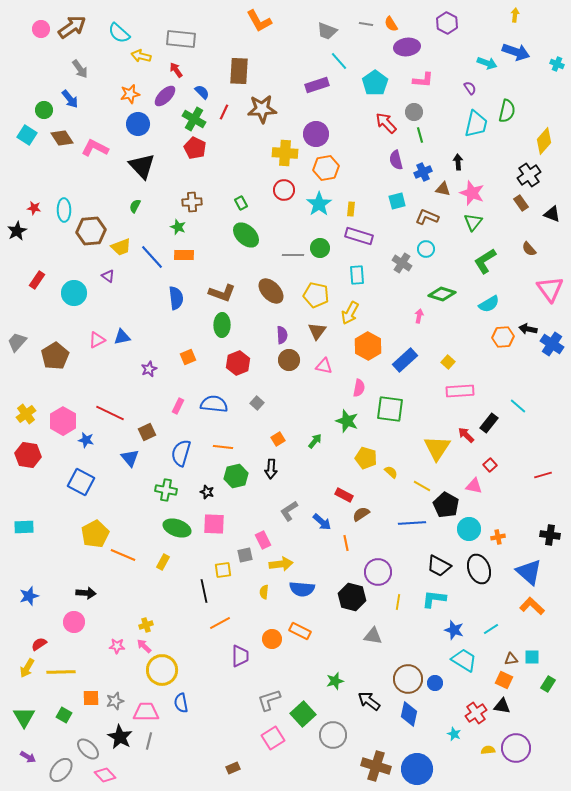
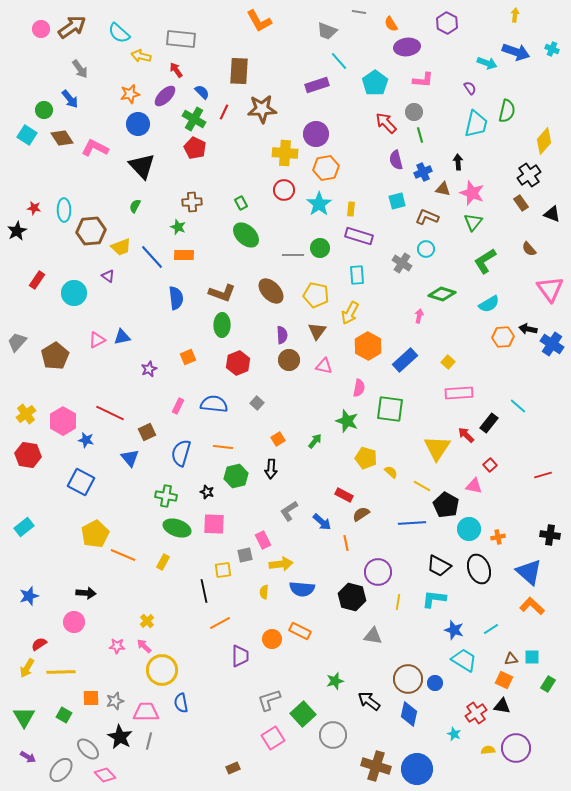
gray line at (366, 24): moved 7 px left, 12 px up
cyan cross at (557, 64): moved 5 px left, 15 px up
pink rectangle at (460, 391): moved 1 px left, 2 px down
green cross at (166, 490): moved 6 px down
cyan rectangle at (24, 527): rotated 36 degrees counterclockwise
yellow cross at (146, 625): moved 1 px right, 4 px up; rotated 24 degrees counterclockwise
